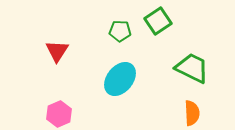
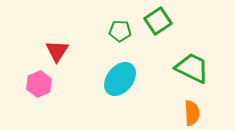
pink hexagon: moved 20 px left, 30 px up
